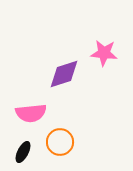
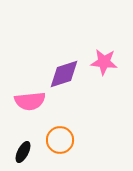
pink star: moved 9 px down
pink semicircle: moved 1 px left, 12 px up
orange circle: moved 2 px up
